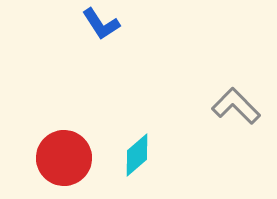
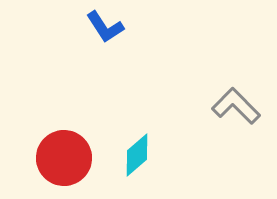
blue L-shape: moved 4 px right, 3 px down
